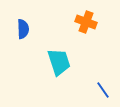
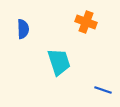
blue line: rotated 36 degrees counterclockwise
